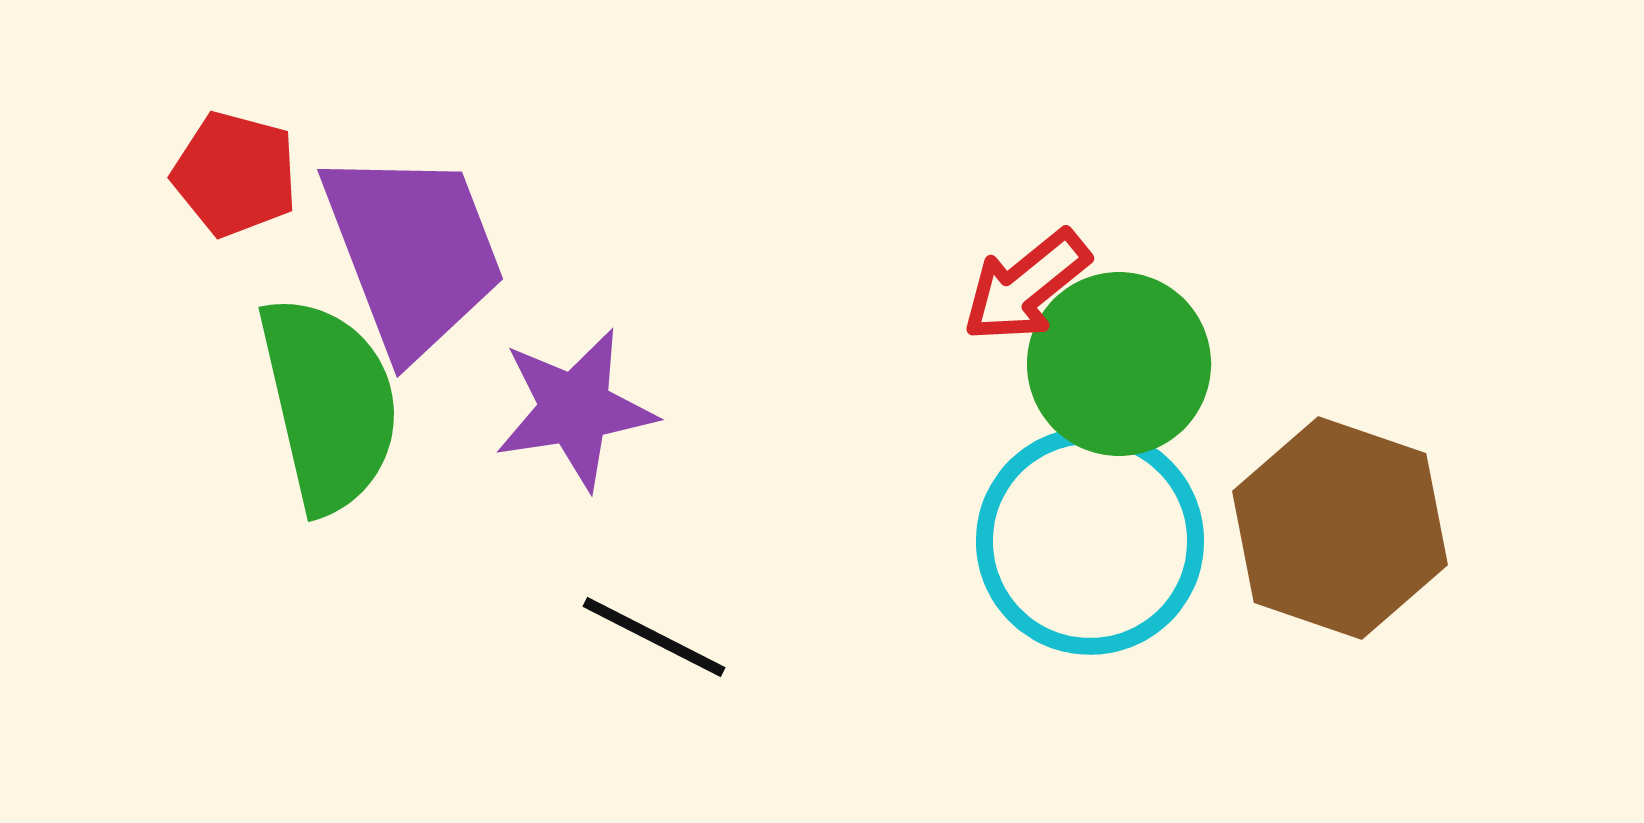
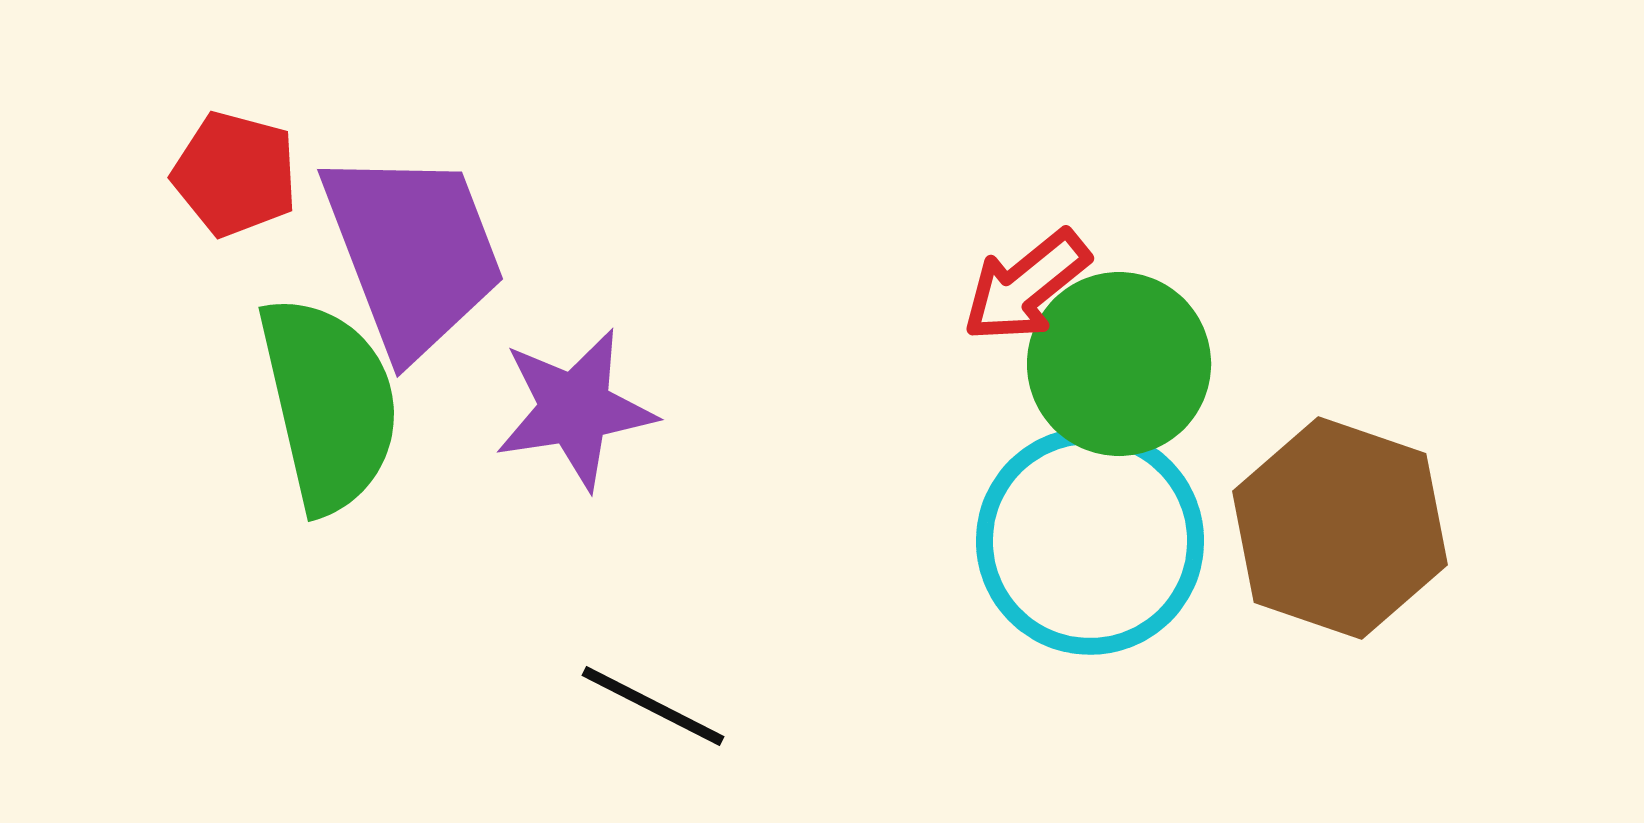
black line: moved 1 px left, 69 px down
